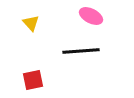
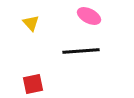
pink ellipse: moved 2 px left
red square: moved 4 px down
